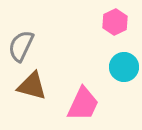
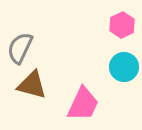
pink hexagon: moved 7 px right, 3 px down
gray semicircle: moved 1 px left, 2 px down
brown triangle: moved 1 px up
